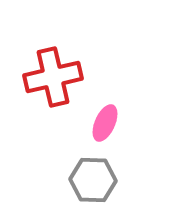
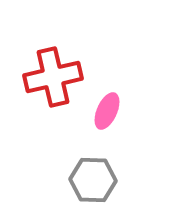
pink ellipse: moved 2 px right, 12 px up
